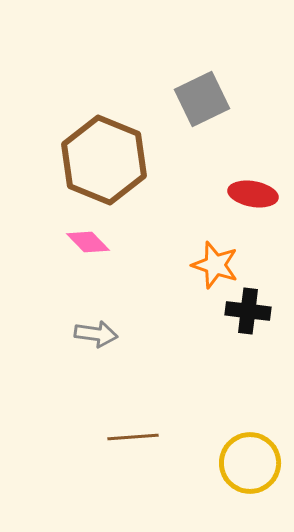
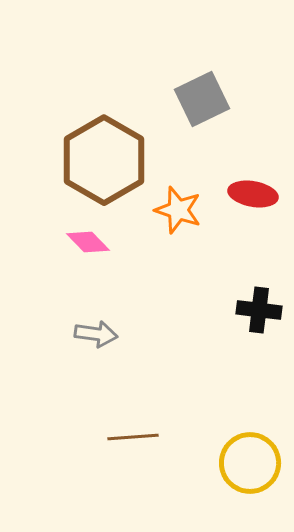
brown hexagon: rotated 8 degrees clockwise
orange star: moved 37 px left, 55 px up
black cross: moved 11 px right, 1 px up
